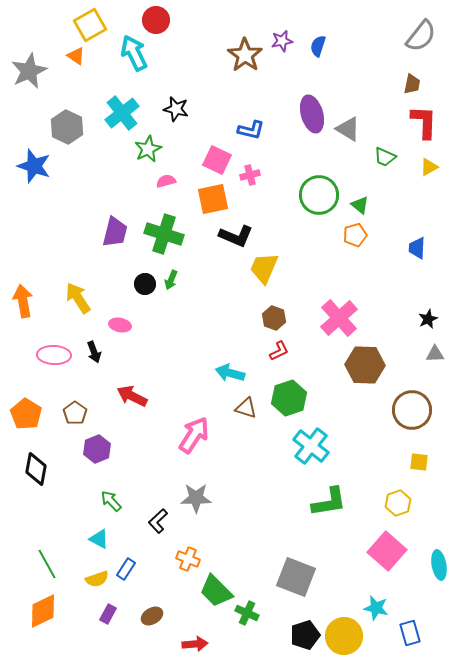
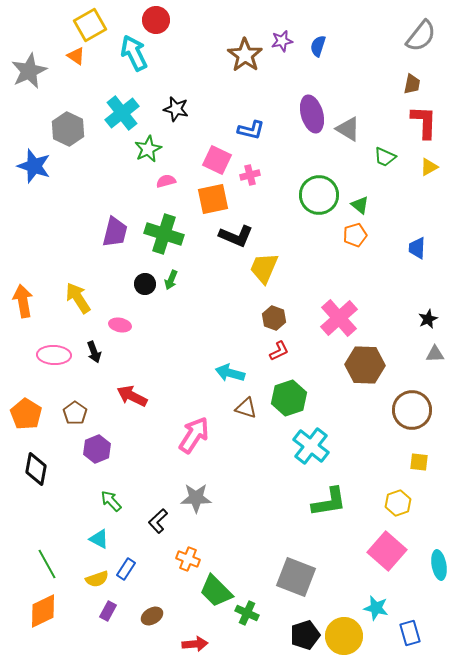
gray hexagon at (67, 127): moved 1 px right, 2 px down
purple rectangle at (108, 614): moved 3 px up
